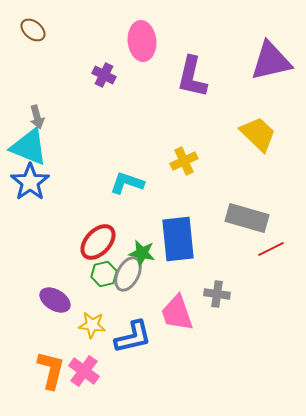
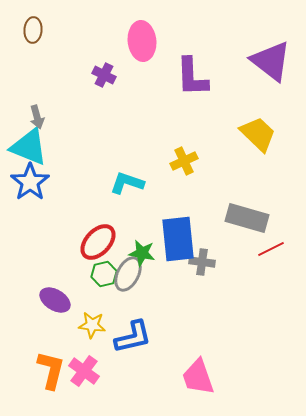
brown ellipse: rotated 55 degrees clockwise
purple triangle: rotated 51 degrees clockwise
purple L-shape: rotated 15 degrees counterclockwise
gray cross: moved 15 px left, 32 px up
pink trapezoid: moved 21 px right, 64 px down
